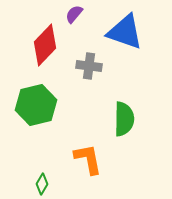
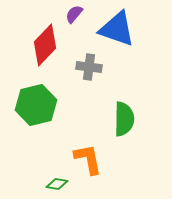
blue triangle: moved 8 px left, 3 px up
gray cross: moved 1 px down
green diamond: moved 15 px right; rotated 70 degrees clockwise
